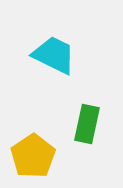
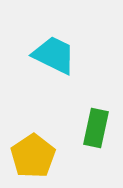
green rectangle: moved 9 px right, 4 px down
